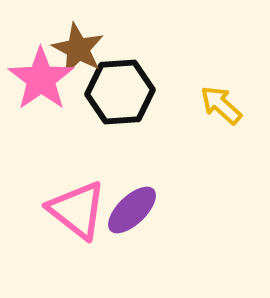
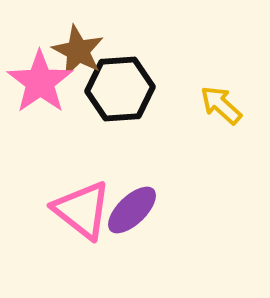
brown star: moved 2 px down
pink star: moved 1 px left, 3 px down
black hexagon: moved 3 px up
pink triangle: moved 5 px right
